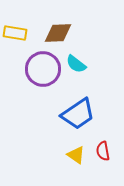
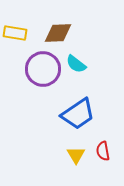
yellow triangle: rotated 24 degrees clockwise
